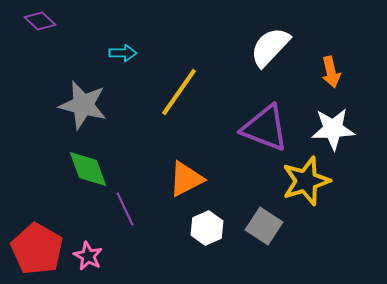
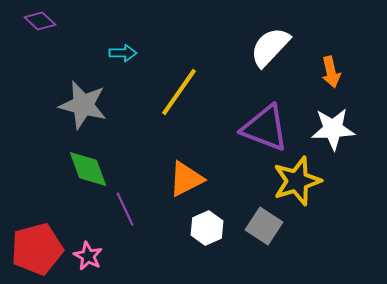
yellow star: moved 9 px left
red pentagon: rotated 27 degrees clockwise
